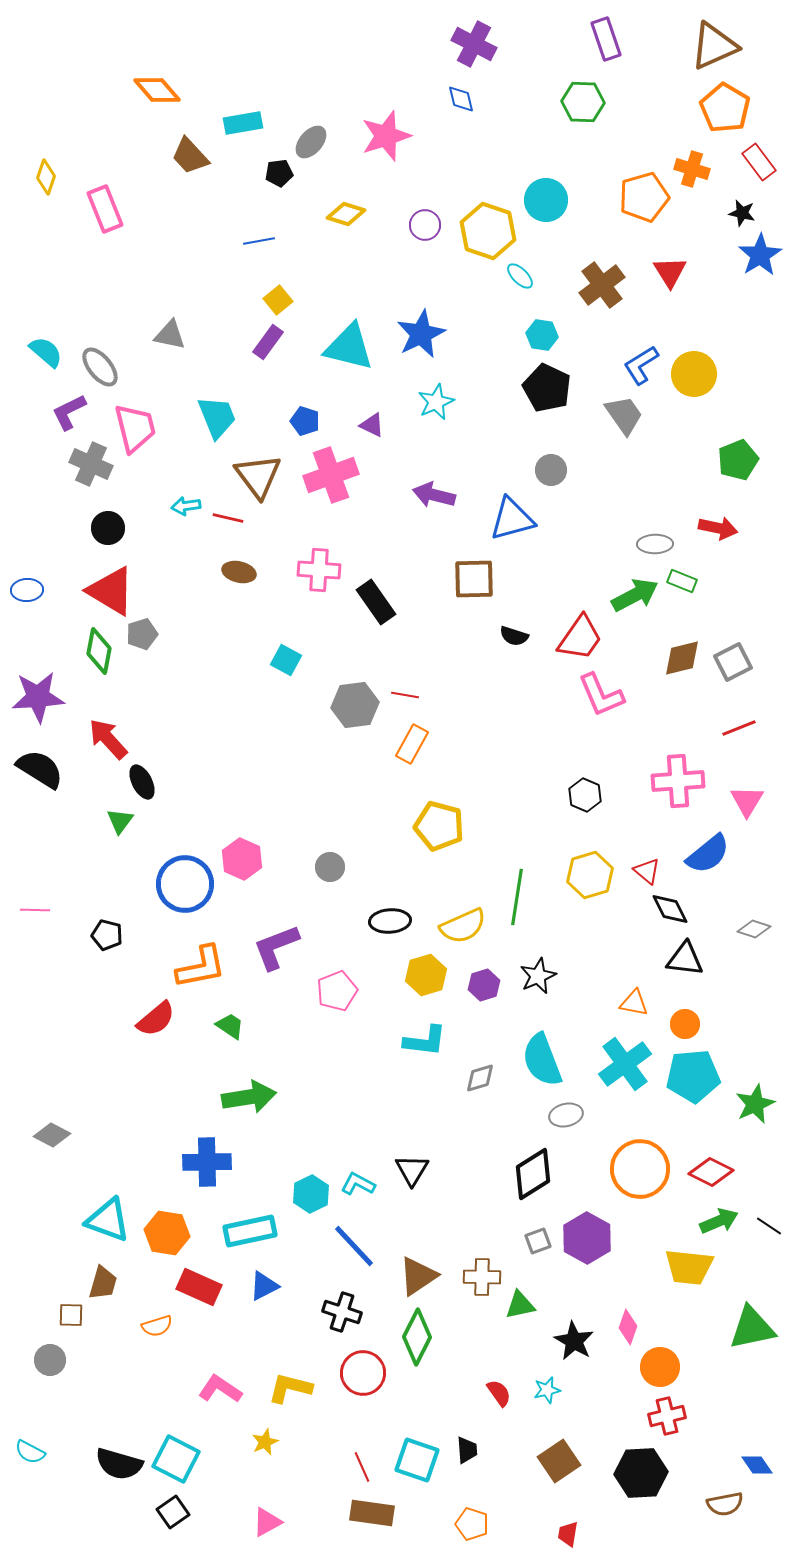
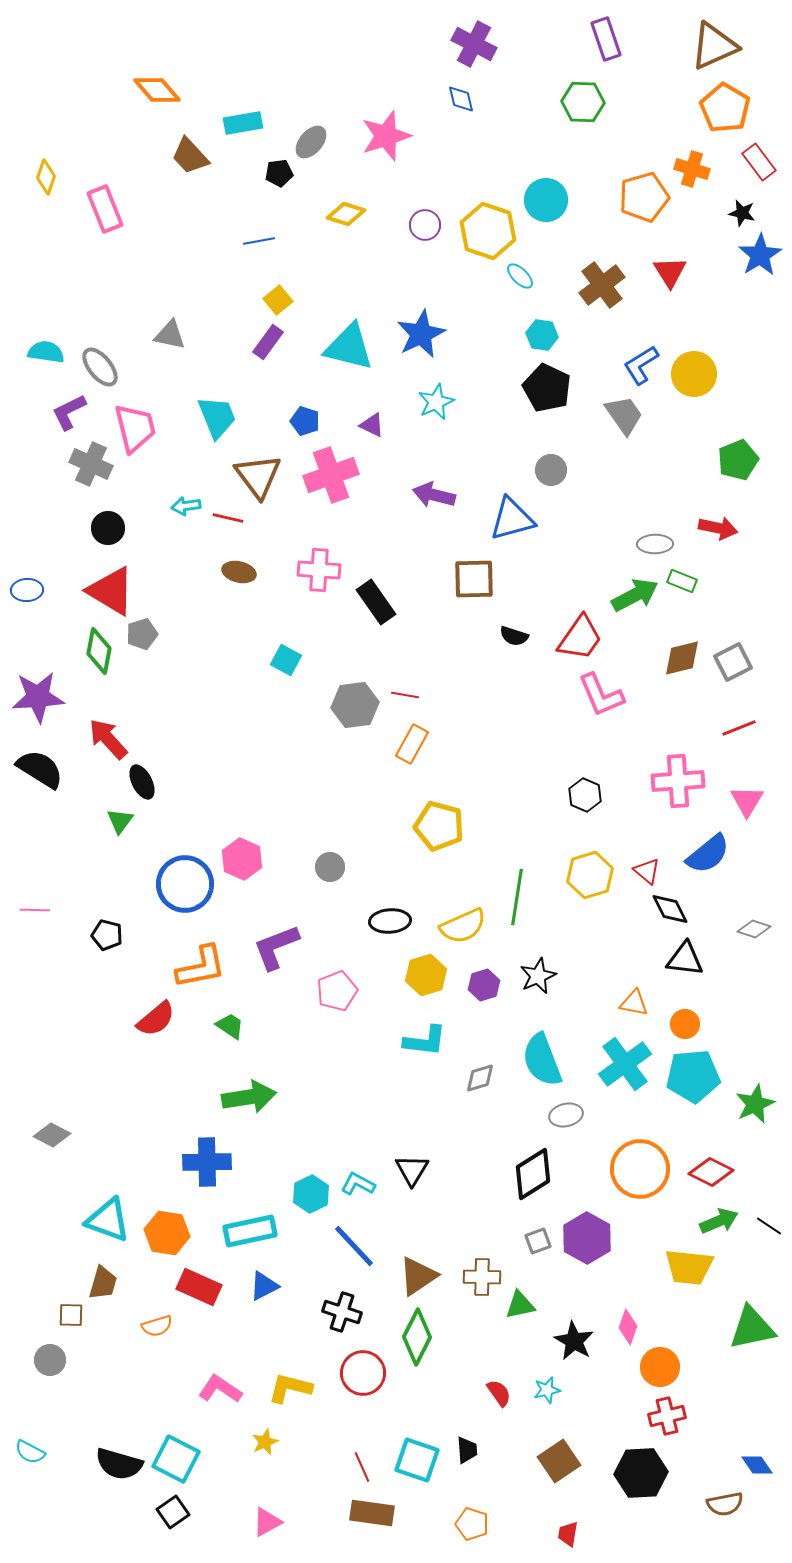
cyan semicircle at (46, 352): rotated 33 degrees counterclockwise
